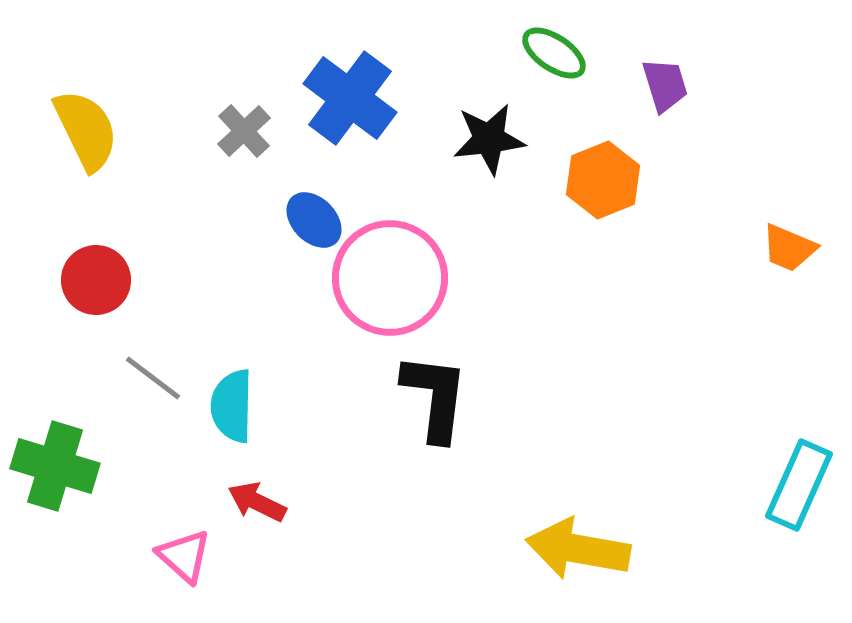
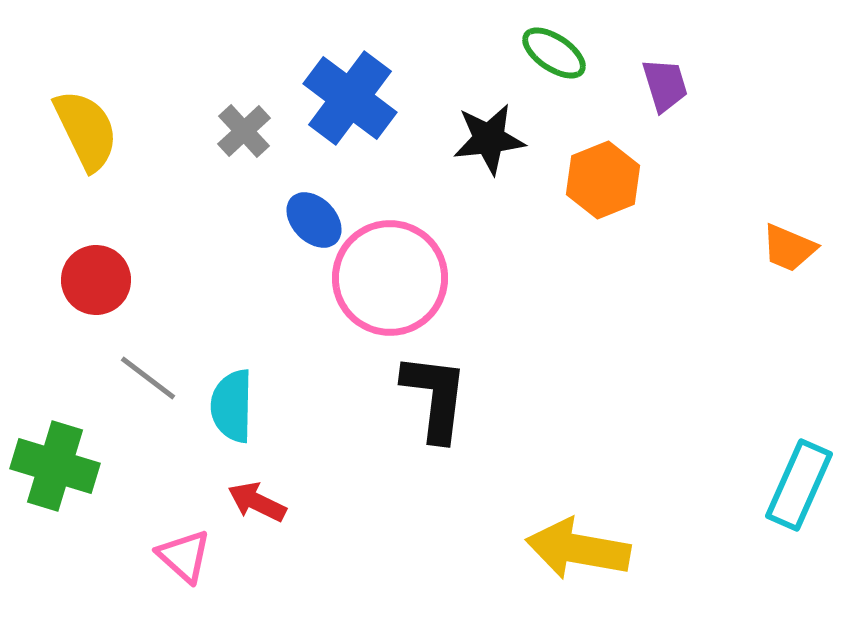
gray line: moved 5 px left
